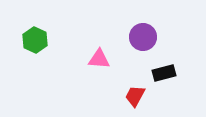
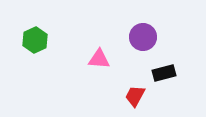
green hexagon: rotated 10 degrees clockwise
